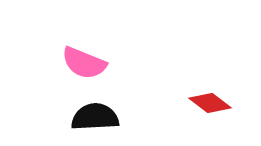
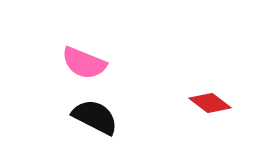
black semicircle: rotated 30 degrees clockwise
